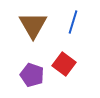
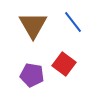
blue line: rotated 55 degrees counterclockwise
purple pentagon: rotated 10 degrees counterclockwise
